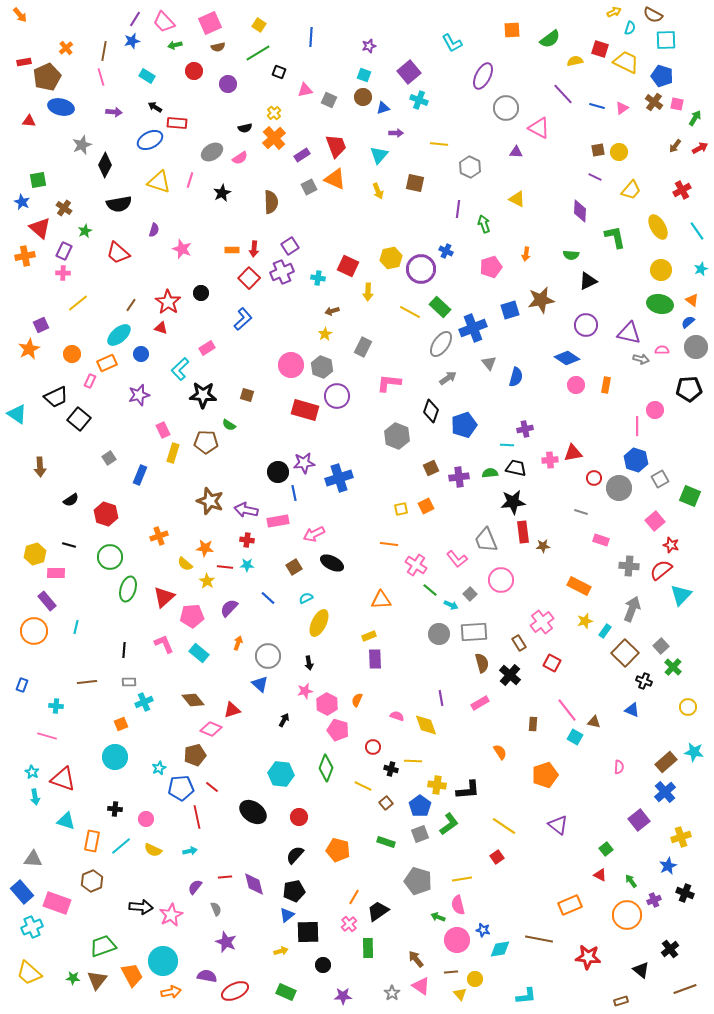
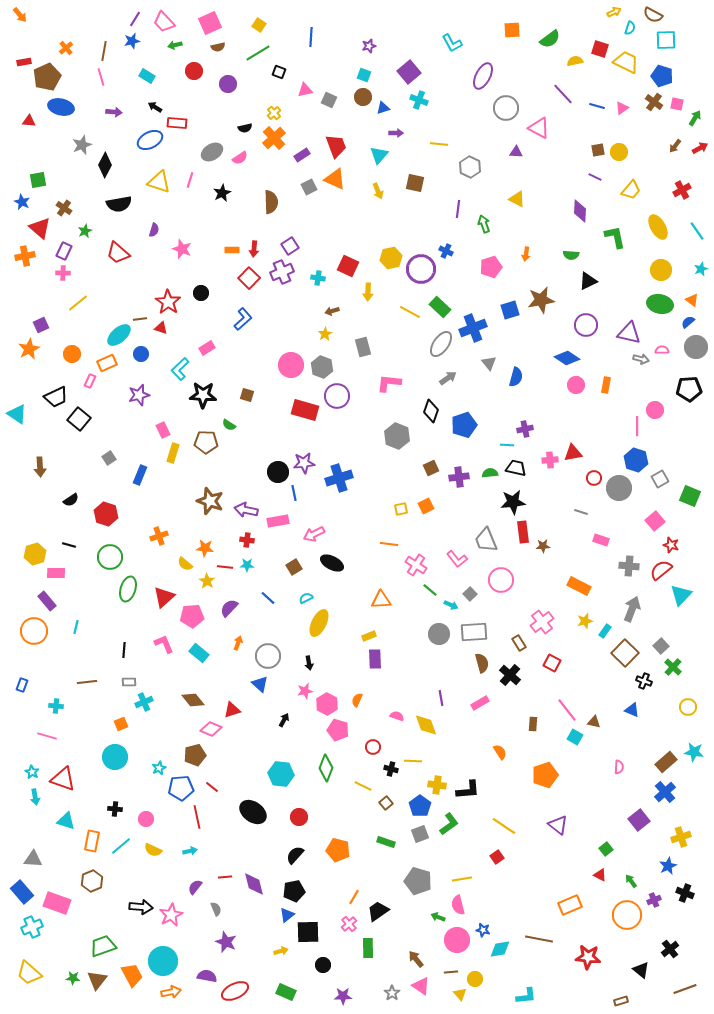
brown line at (131, 305): moved 9 px right, 14 px down; rotated 48 degrees clockwise
gray rectangle at (363, 347): rotated 42 degrees counterclockwise
